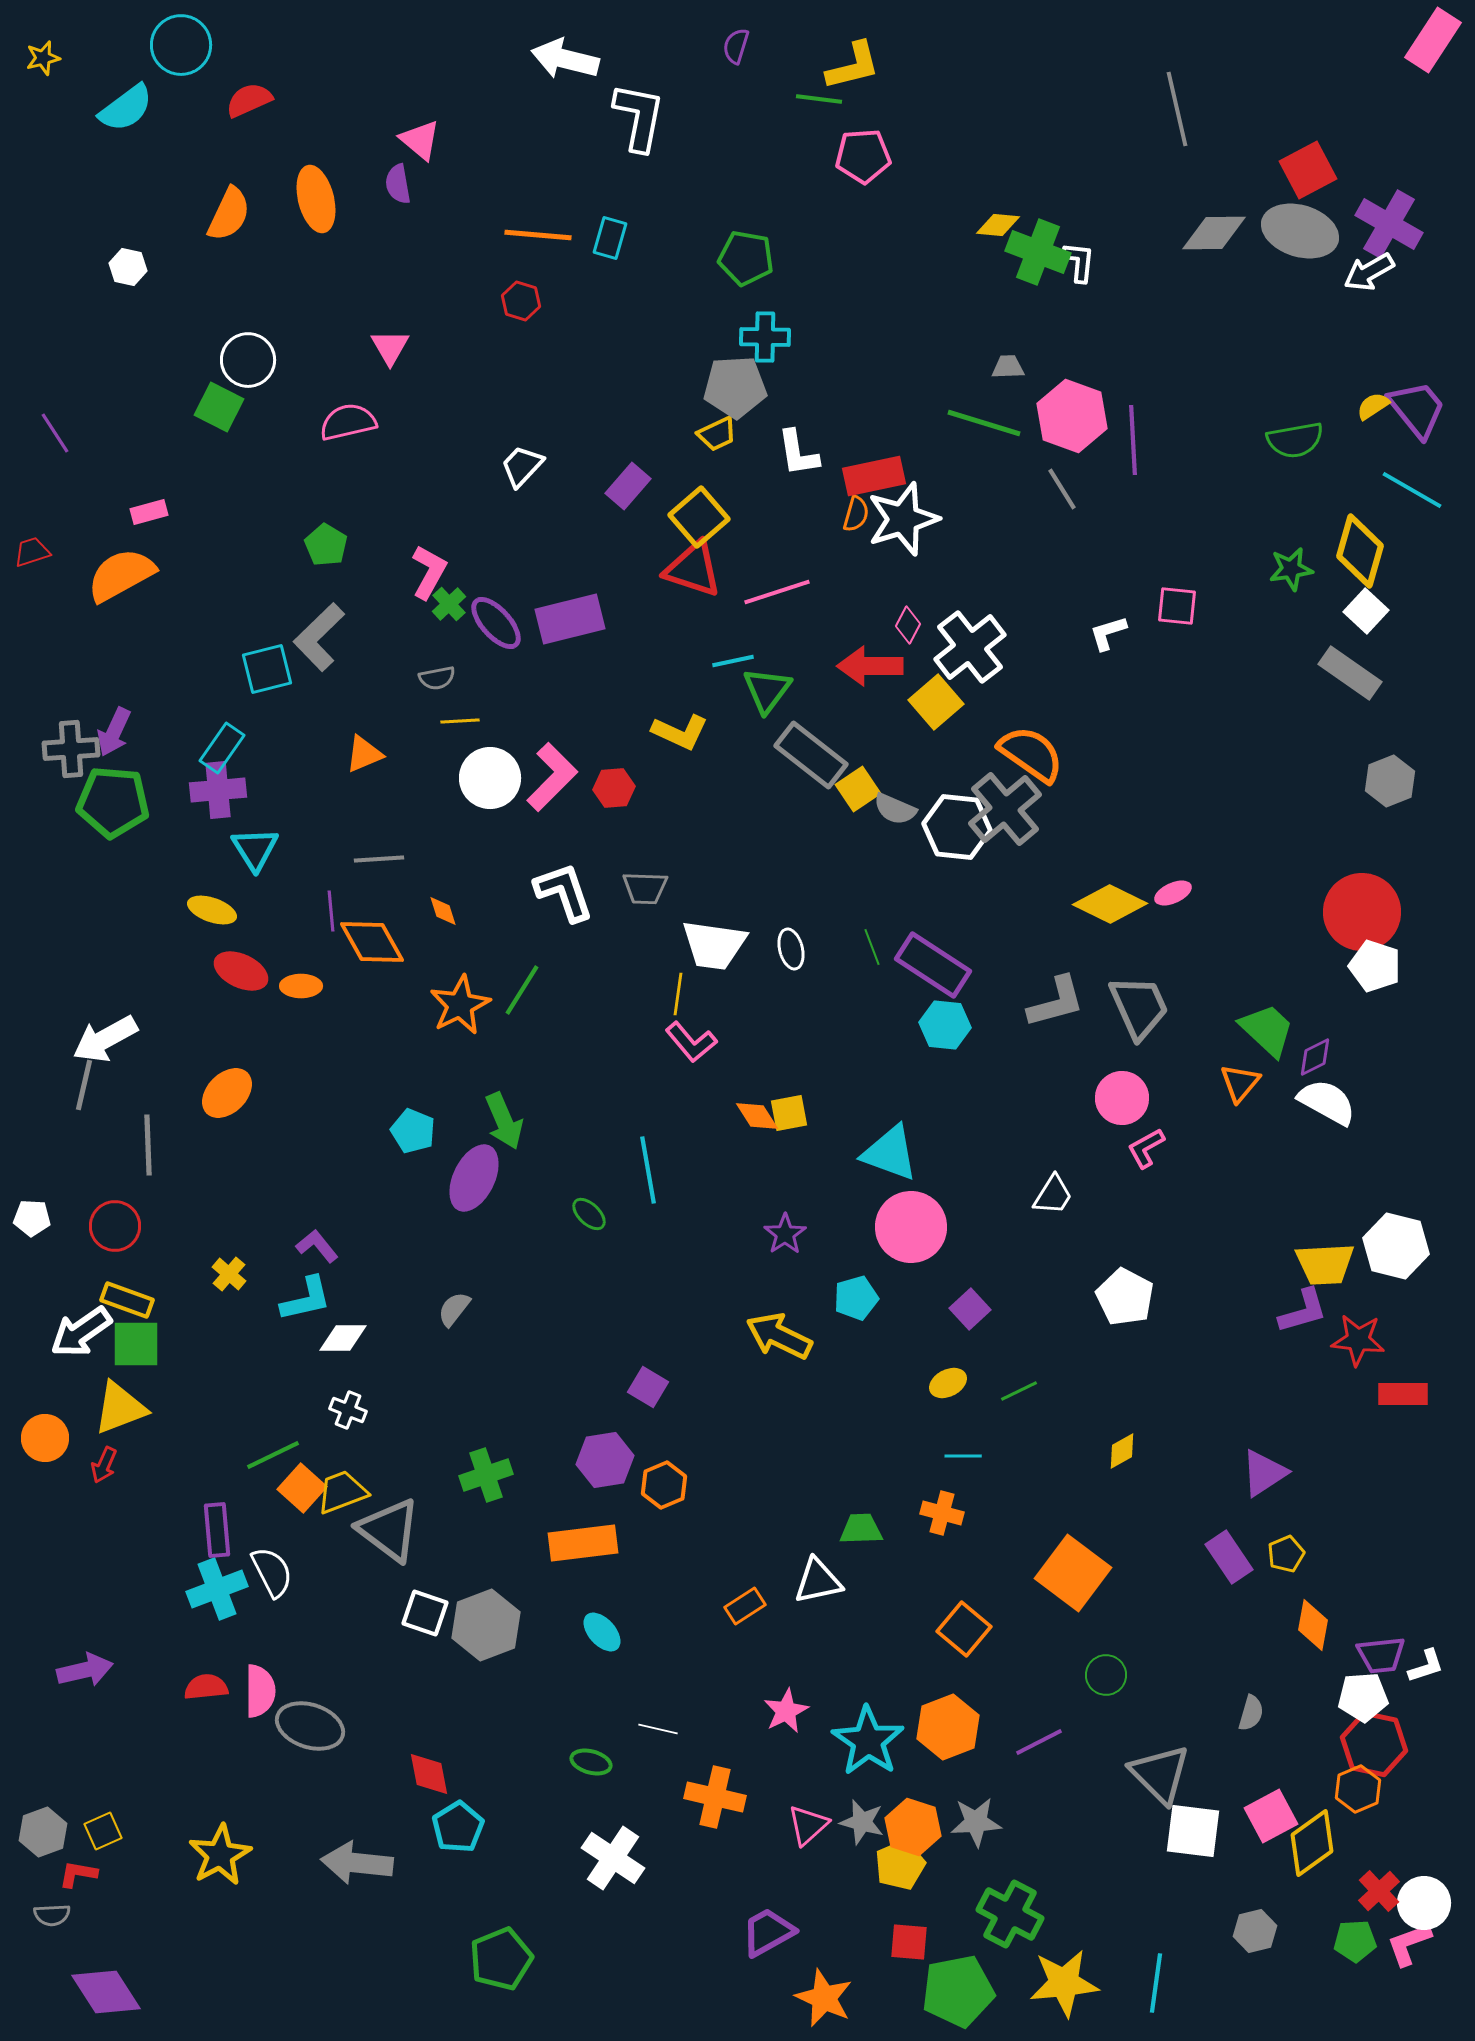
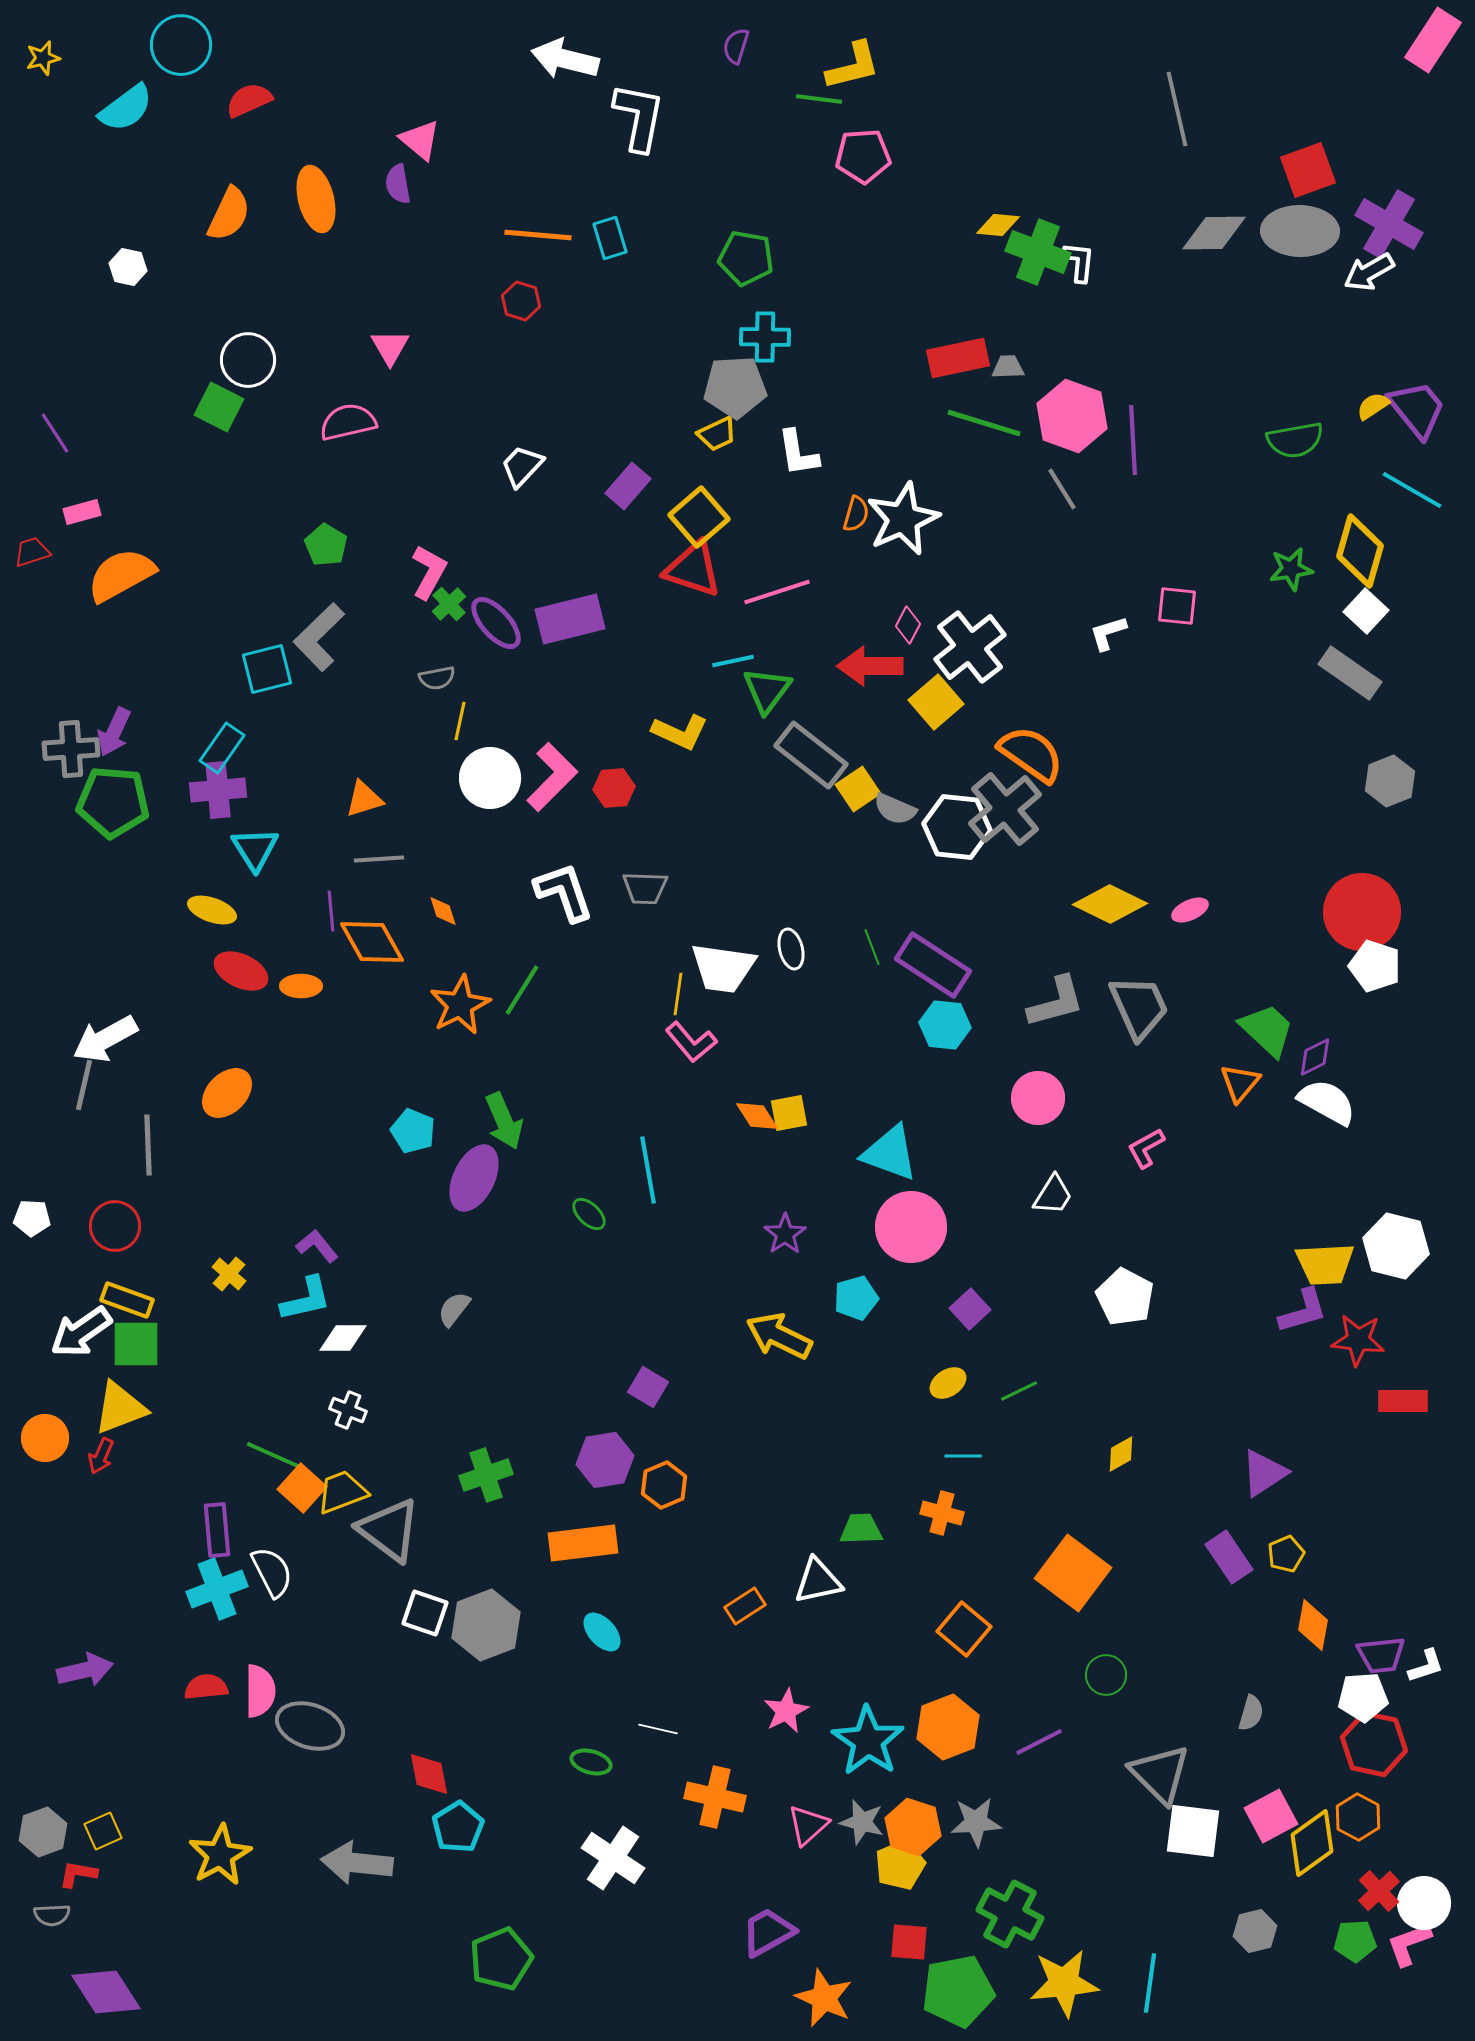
red square at (1308, 170): rotated 8 degrees clockwise
gray ellipse at (1300, 231): rotated 16 degrees counterclockwise
cyan rectangle at (610, 238): rotated 33 degrees counterclockwise
red rectangle at (874, 476): moved 84 px right, 118 px up
pink rectangle at (149, 512): moved 67 px left
white star at (903, 519): rotated 6 degrees counterclockwise
yellow line at (460, 721): rotated 75 degrees counterclockwise
orange triangle at (364, 754): moved 45 px down; rotated 6 degrees clockwise
pink ellipse at (1173, 893): moved 17 px right, 17 px down
white trapezoid at (714, 945): moved 9 px right, 23 px down
pink circle at (1122, 1098): moved 84 px left
yellow ellipse at (948, 1383): rotated 6 degrees counterclockwise
red rectangle at (1403, 1394): moved 7 px down
yellow diamond at (1122, 1451): moved 1 px left, 3 px down
green line at (273, 1455): rotated 50 degrees clockwise
red arrow at (104, 1465): moved 3 px left, 9 px up
orange hexagon at (1358, 1789): moved 28 px down; rotated 9 degrees counterclockwise
cyan line at (1156, 1983): moved 6 px left
